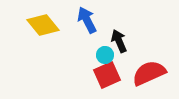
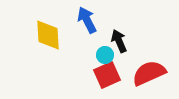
yellow diamond: moved 5 px right, 10 px down; rotated 36 degrees clockwise
